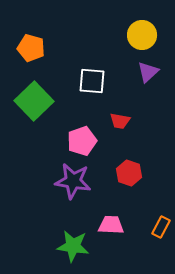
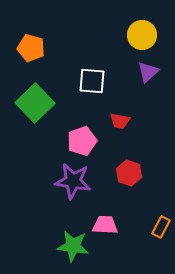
green square: moved 1 px right, 2 px down
pink trapezoid: moved 6 px left
